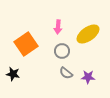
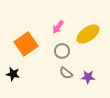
pink arrow: rotated 32 degrees clockwise
